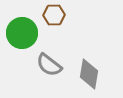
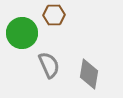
gray semicircle: rotated 152 degrees counterclockwise
